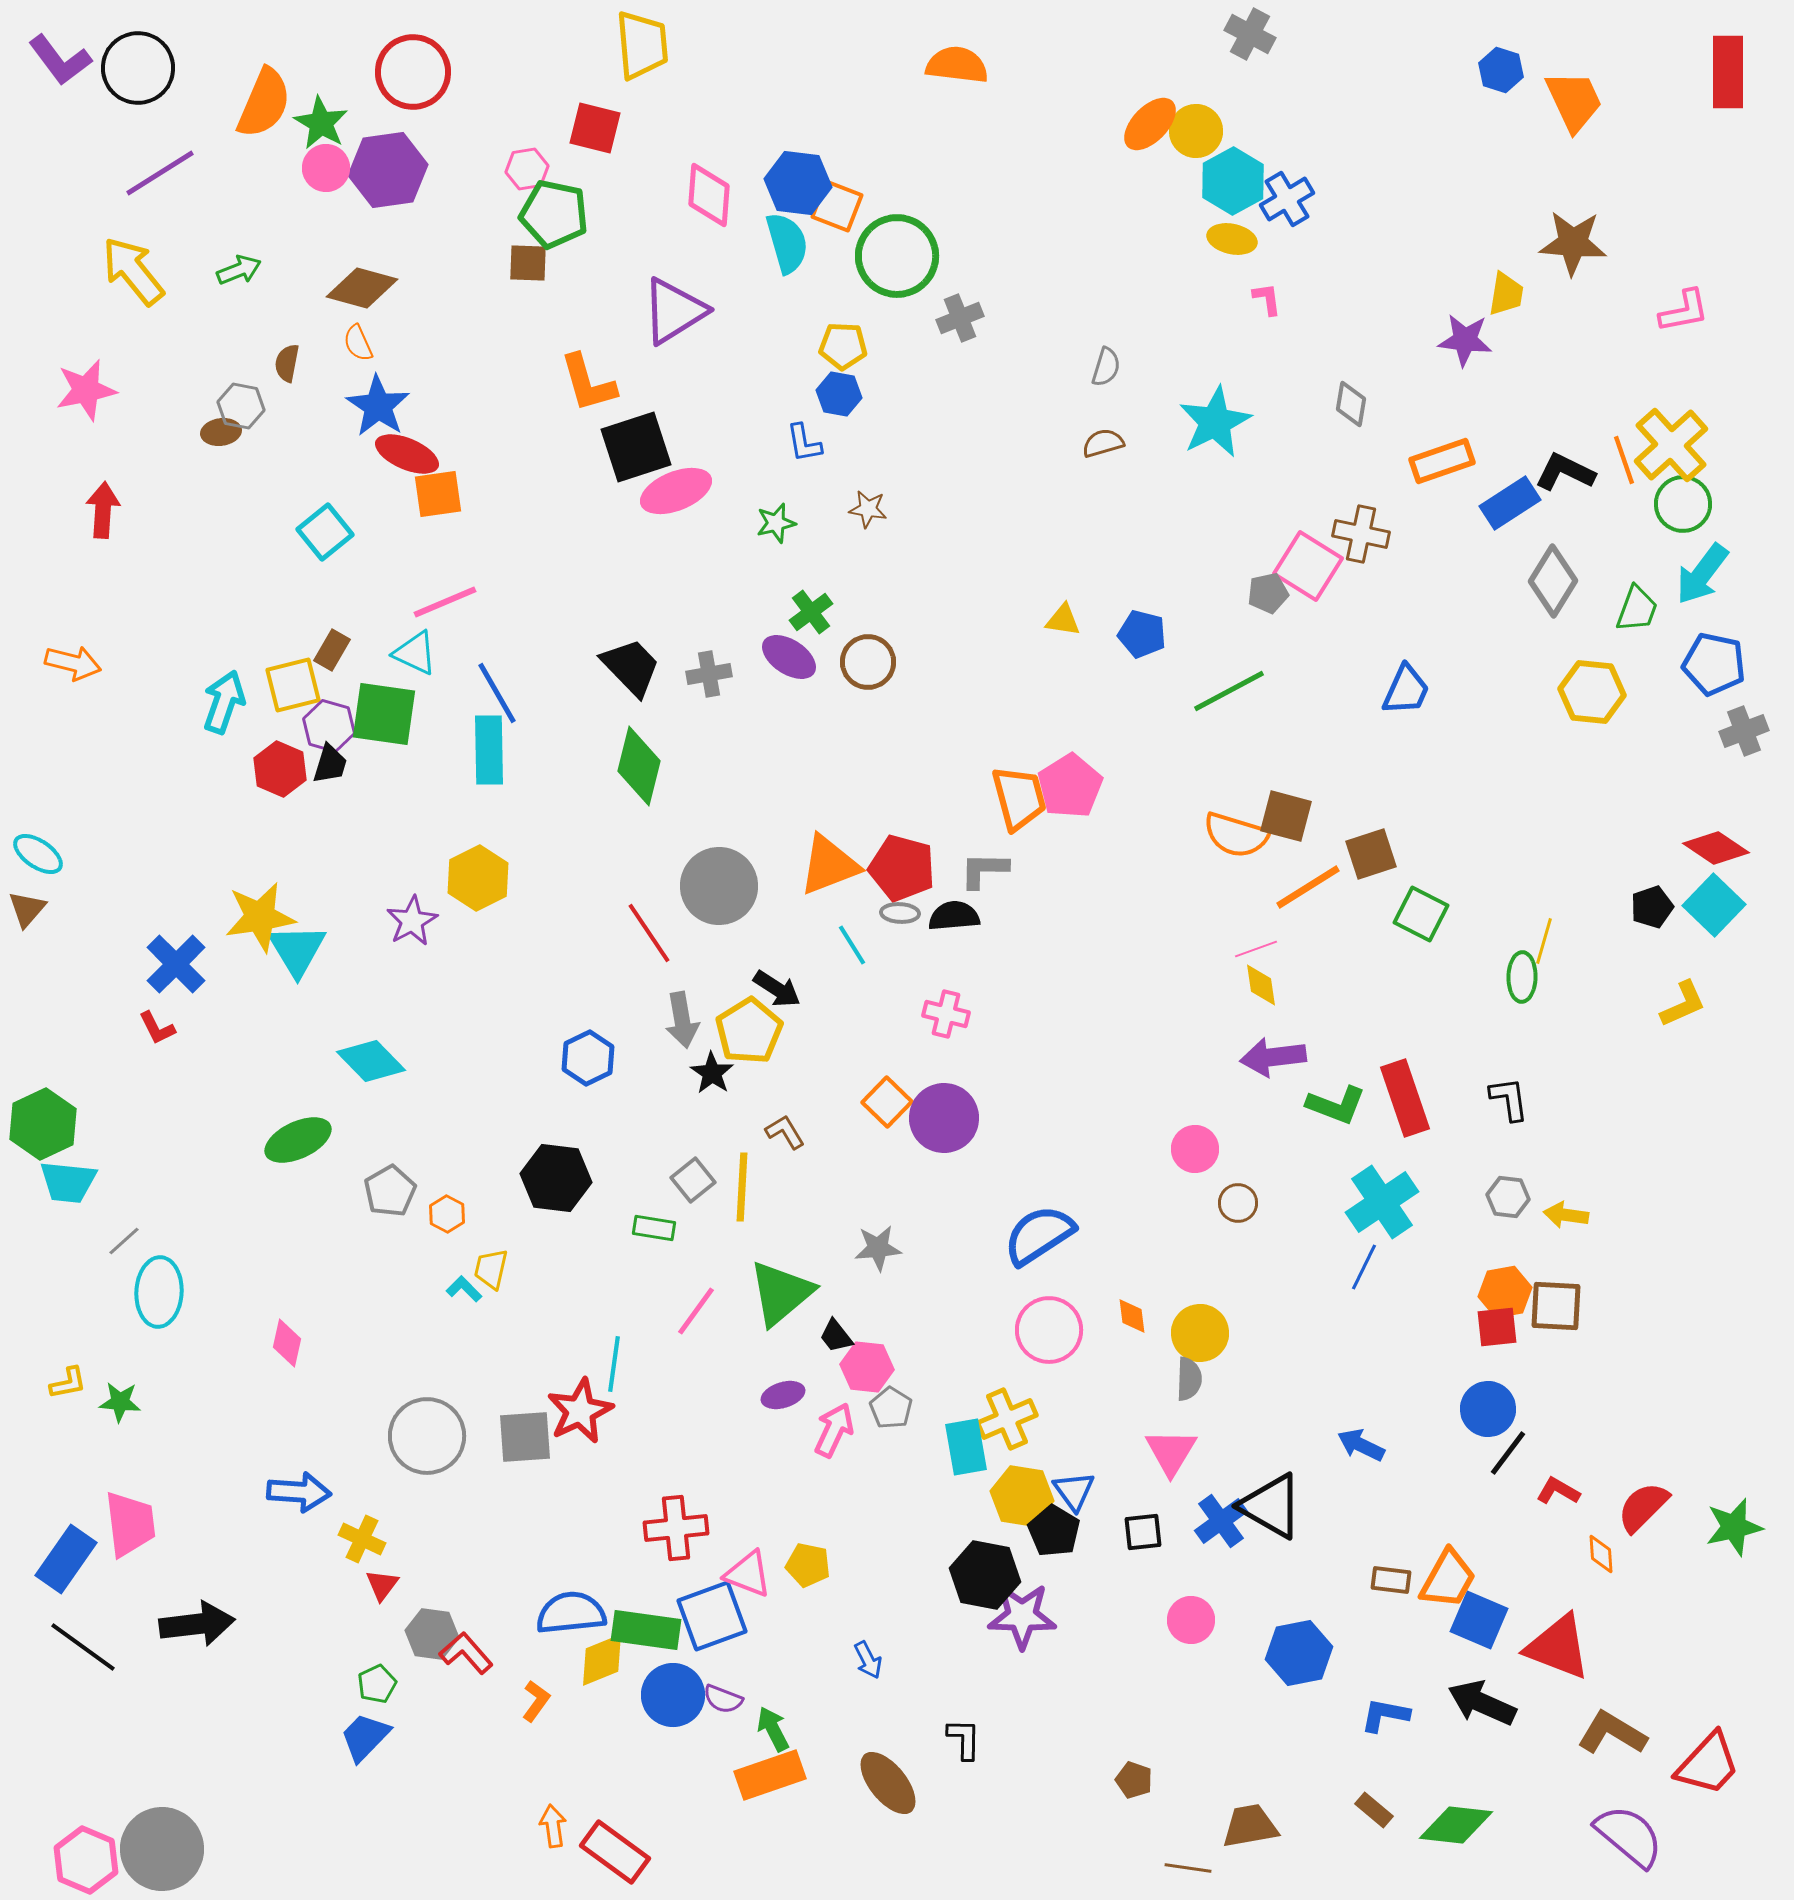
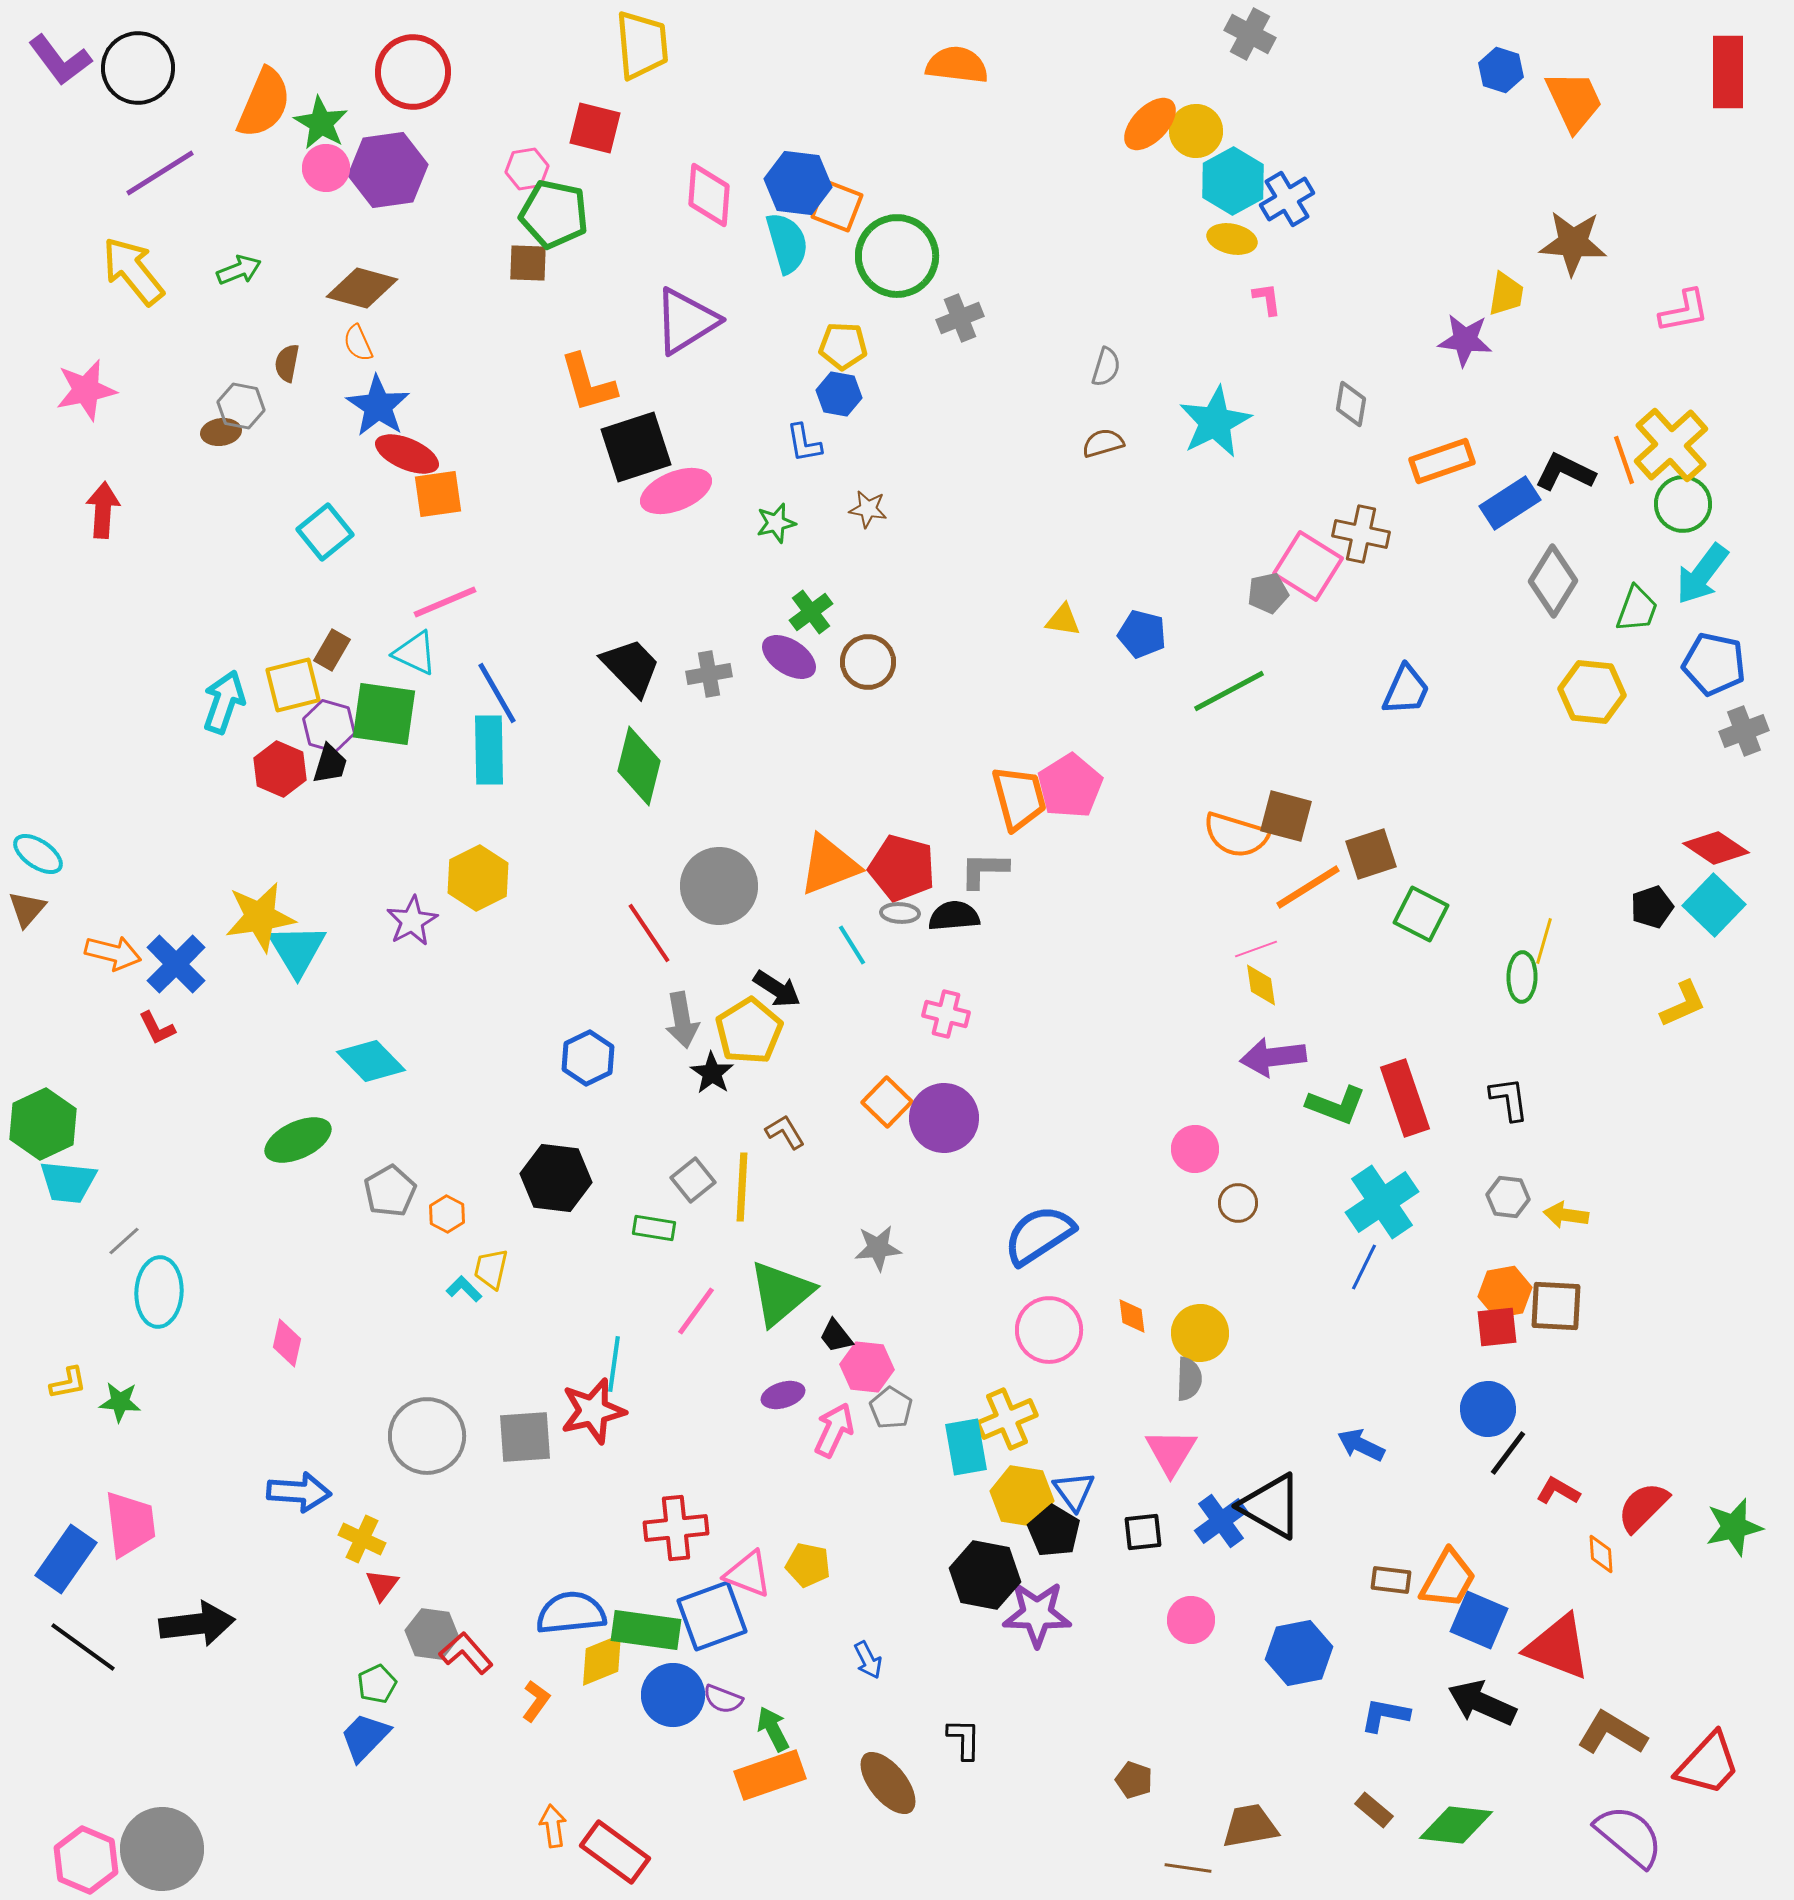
purple triangle at (674, 311): moved 12 px right, 10 px down
orange arrow at (73, 663): moved 40 px right, 290 px down
red star at (580, 1411): moved 13 px right; rotated 12 degrees clockwise
purple star at (1022, 1616): moved 15 px right, 2 px up
